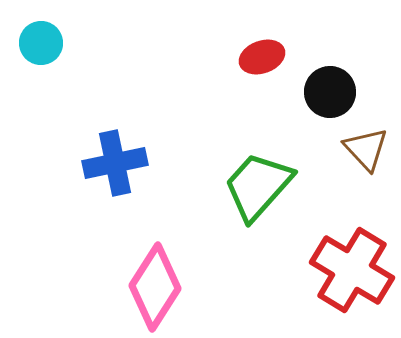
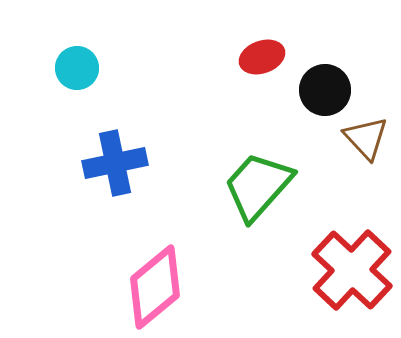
cyan circle: moved 36 px right, 25 px down
black circle: moved 5 px left, 2 px up
brown triangle: moved 11 px up
red cross: rotated 12 degrees clockwise
pink diamond: rotated 18 degrees clockwise
